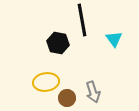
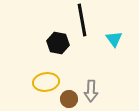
gray arrow: moved 2 px left, 1 px up; rotated 20 degrees clockwise
brown circle: moved 2 px right, 1 px down
